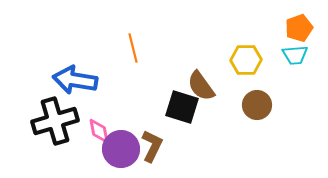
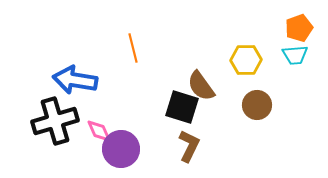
pink diamond: rotated 12 degrees counterclockwise
brown L-shape: moved 37 px right
